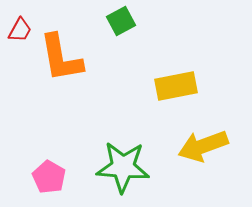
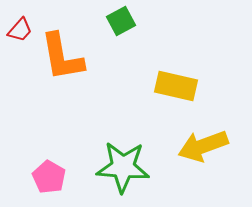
red trapezoid: rotated 12 degrees clockwise
orange L-shape: moved 1 px right, 1 px up
yellow rectangle: rotated 24 degrees clockwise
